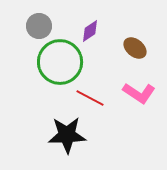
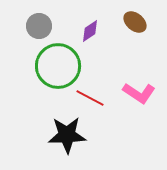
brown ellipse: moved 26 px up
green circle: moved 2 px left, 4 px down
